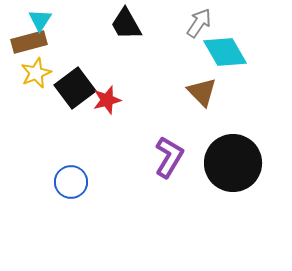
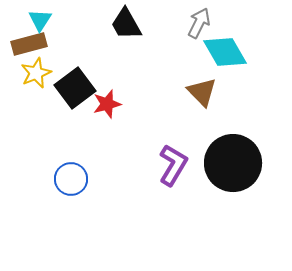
gray arrow: rotated 8 degrees counterclockwise
brown rectangle: moved 2 px down
red star: moved 4 px down
purple L-shape: moved 4 px right, 8 px down
blue circle: moved 3 px up
